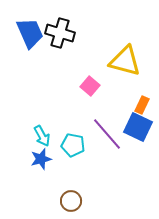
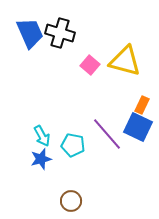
pink square: moved 21 px up
